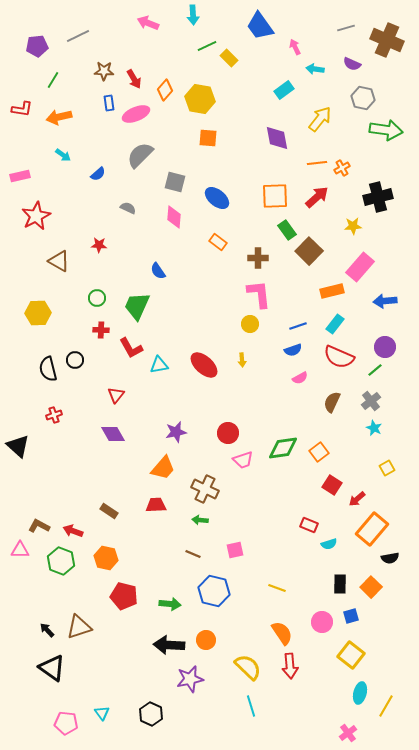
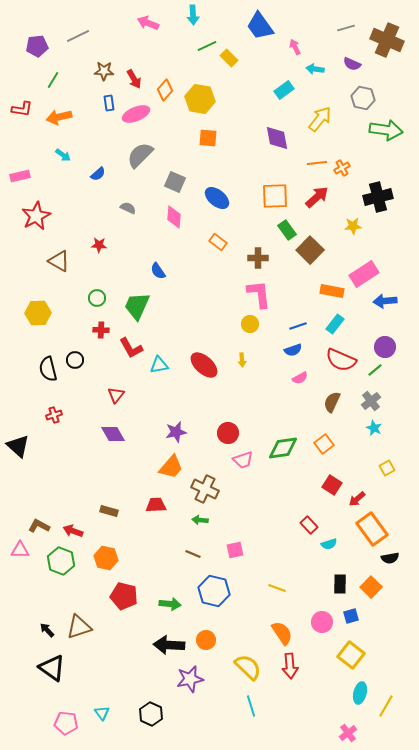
gray square at (175, 182): rotated 10 degrees clockwise
brown square at (309, 251): moved 1 px right, 1 px up
pink rectangle at (360, 267): moved 4 px right, 7 px down; rotated 16 degrees clockwise
orange rectangle at (332, 291): rotated 25 degrees clockwise
red semicircle at (339, 357): moved 2 px right, 3 px down
orange square at (319, 452): moved 5 px right, 8 px up
orange trapezoid at (163, 468): moved 8 px right, 1 px up
brown rectangle at (109, 511): rotated 18 degrees counterclockwise
red rectangle at (309, 525): rotated 24 degrees clockwise
orange rectangle at (372, 529): rotated 76 degrees counterclockwise
